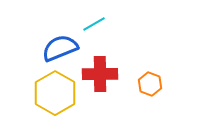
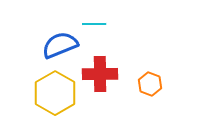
cyan line: rotated 30 degrees clockwise
blue semicircle: moved 3 px up
